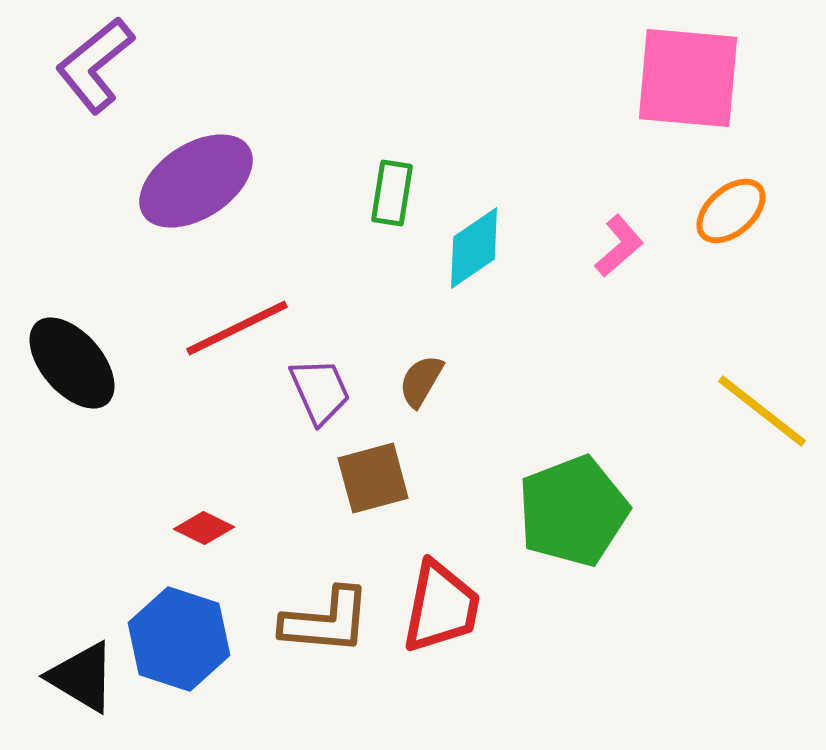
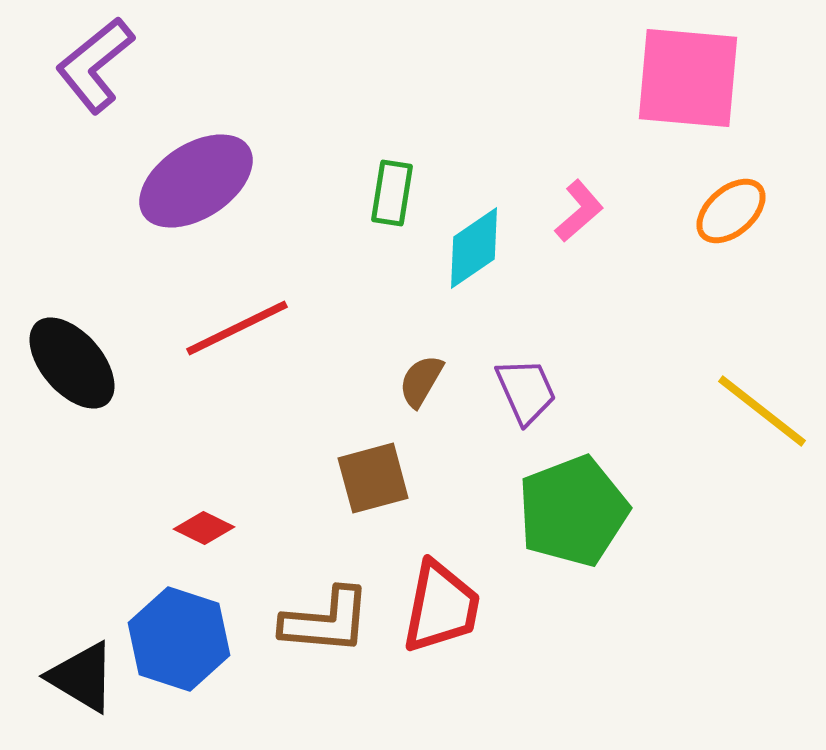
pink L-shape: moved 40 px left, 35 px up
purple trapezoid: moved 206 px right
